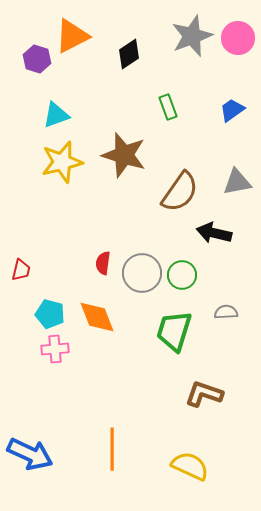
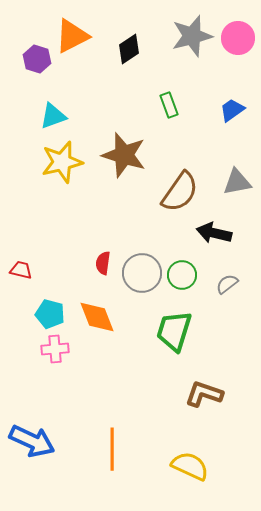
gray star: rotated 6 degrees clockwise
black diamond: moved 5 px up
green rectangle: moved 1 px right, 2 px up
cyan triangle: moved 3 px left, 1 px down
red trapezoid: rotated 90 degrees counterclockwise
gray semicircle: moved 1 px right, 28 px up; rotated 35 degrees counterclockwise
blue arrow: moved 2 px right, 13 px up
